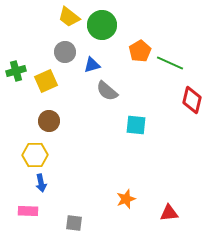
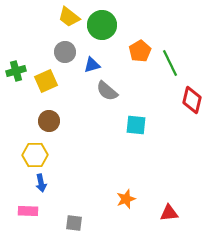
green line: rotated 40 degrees clockwise
